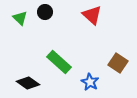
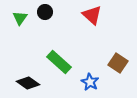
green triangle: rotated 21 degrees clockwise
